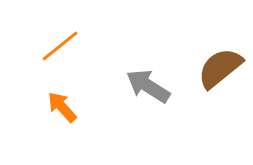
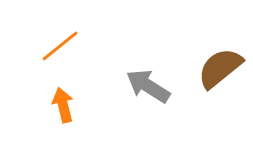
orange arrow: moved 1 px right, 2 px up; rotated 28 degrees clockwise
